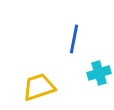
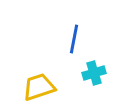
cyan cross: moved 5 px left
